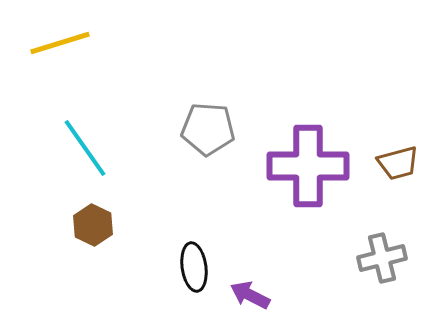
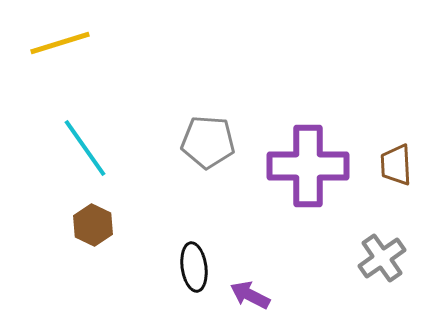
gray pentagon: moved 13 px down
brown trapezoid: moved 2 px left, 2 px down; rotated 102 degrees clockwise
gray cross: rotated 21 degrees counterclockwise
